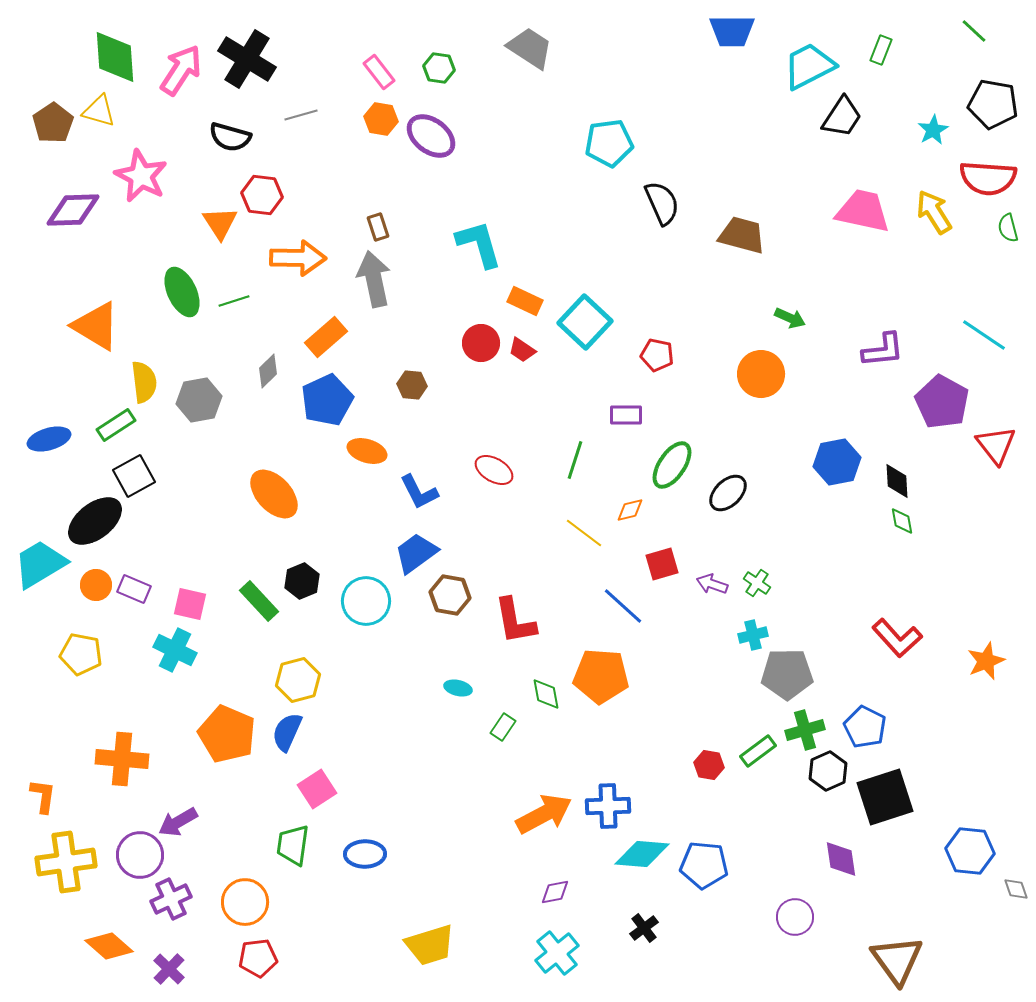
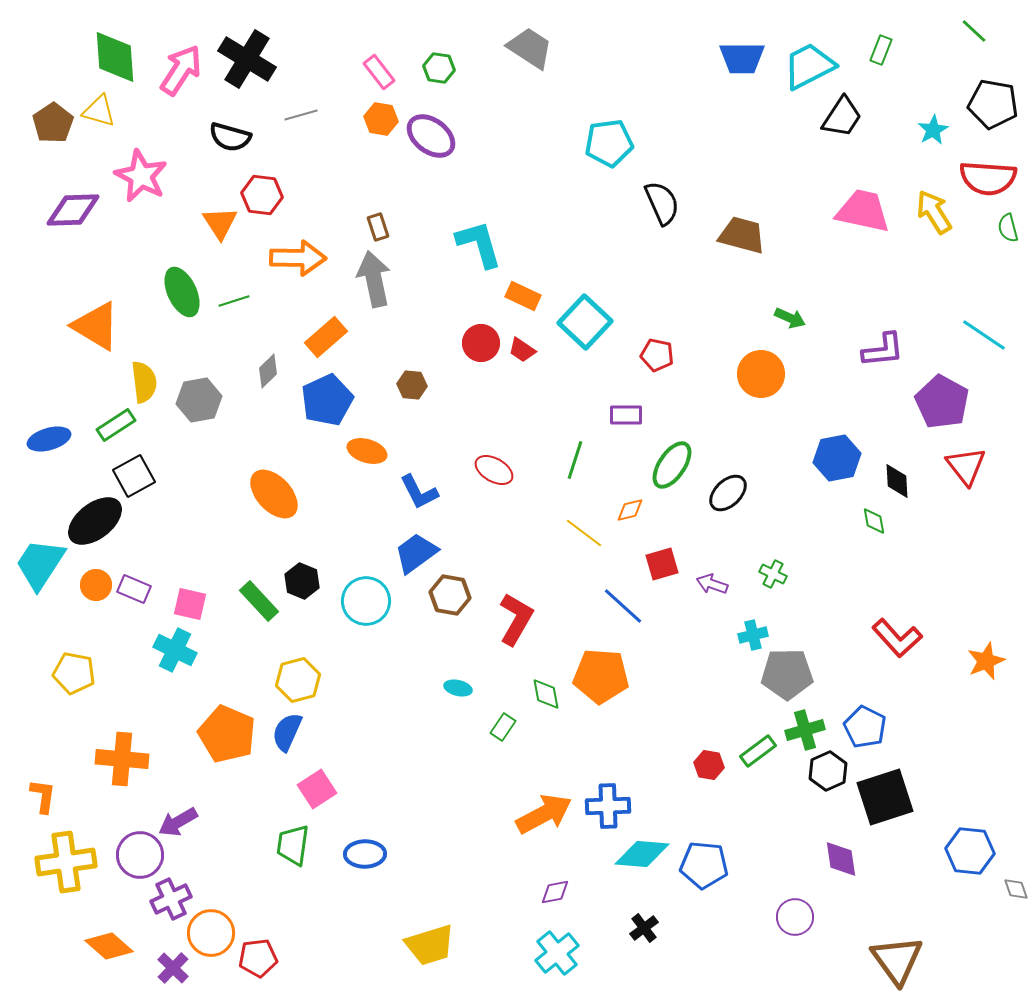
blue trapezoid at (732, 31): moved 10 px right, 27 px down
orange rectangle at (525, 301): moved 2 px left, 5 px up
red triangle at (996, 445): moved 30 px left, 21 px down
blue hexagon at (837, 462): moved 4 px up
green diamond at (902, 521): moved 28 px left
cyan trapezoid at (40, 564): rotated 26 degrees counterclockwise
black hexagon at (302, 581): rotated 16 degrees counterclockwise
green cross at (757, 583): moved 16 px right, 9 px up; rotated 8 degrees counterclockwise
red L-shape at (515, 621): moved 1 px right, 2 px up; rotated 140 degrees counterclockwise
yellow pentagon at (81, 654): moved 7 px left, 19 px down
orange circle at (245, 902): moved 34 px left, 31 px down
purple cross at (169, 969): moved 4 px right, 1 px up
